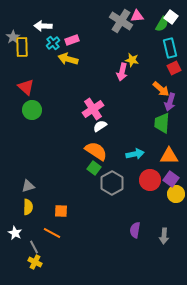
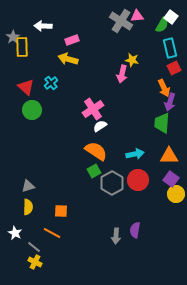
green semicircle: moved 1 px down
cyan cross: moved 2 px left, 40 px down
pink arrow: moved 2 px down
orange arrow: moved 3 px right, 1 px up; rotated 24 degrees clockwise
green square: moved 3 px down; rotated 24 degrees clockwise
red circle: moved 12 px left
gray arrow: moved 48 px left
gray line: rotated 24 degrees counterclockwise
